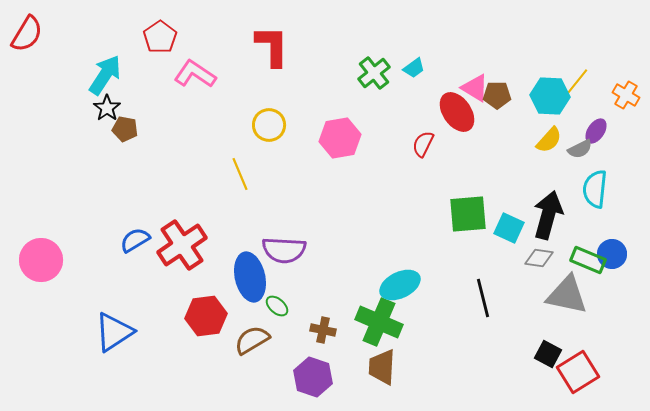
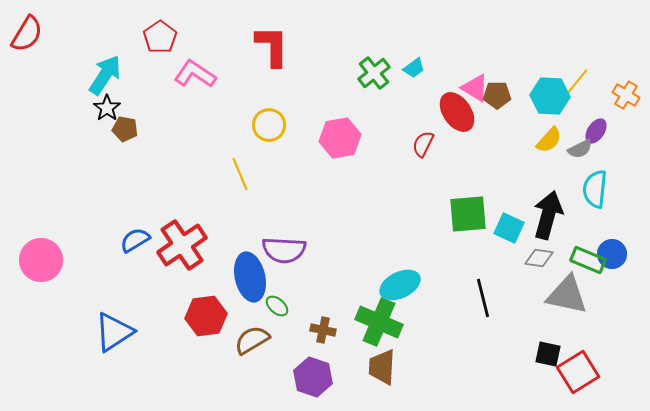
black square at (548, 354): rotated 16 degrees counterclockwise
